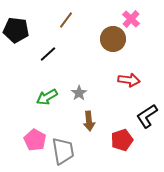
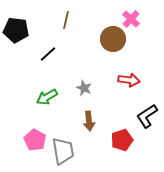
brown line: rotated 24 degrees counterclockwise
gray star: moved 5 px right, 5 px up; rotated 14 degrees counterclockwise
